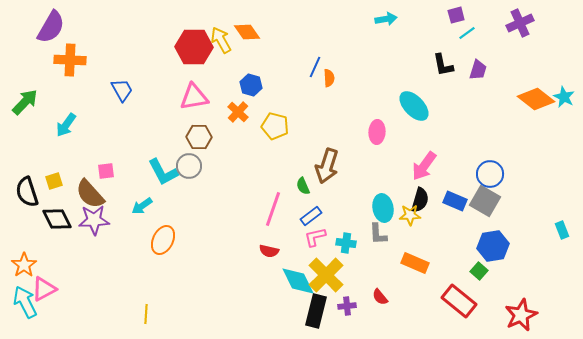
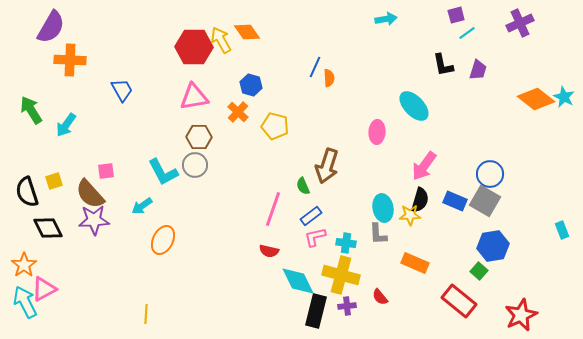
green arrow at (25, 102): moved 6 px right, 8 px down; rotated 76 degrees counterclockwise
gray circle at (189, 166): moved 6 px right, 1 px up
black diamond at (57, 219): moved 9 px left, 9 px down
yellow cross at (326, 275): moved 15 px right; rotated 30 degrees counterclockwise
